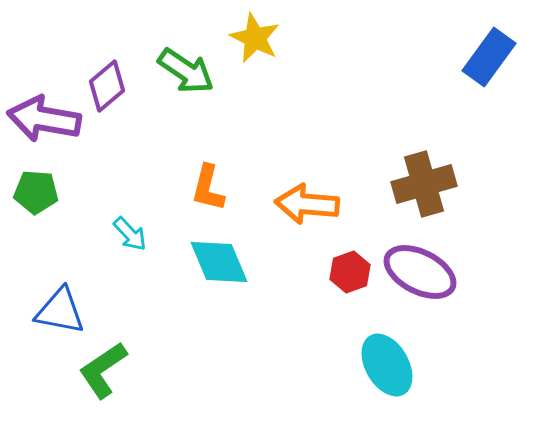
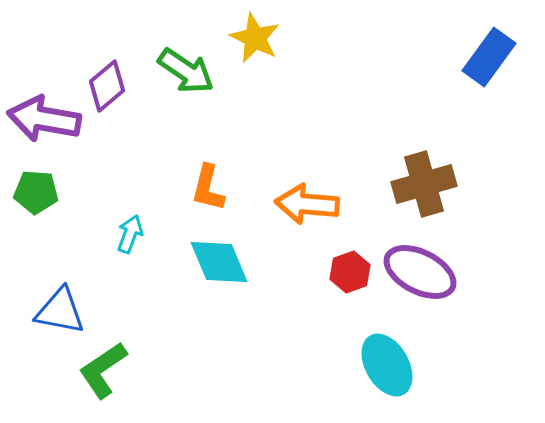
cyan arrow: rotated 117 degrees counterclockwise
